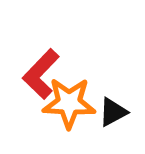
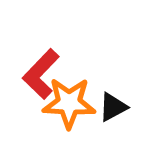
black triangle: moved 5 px up
